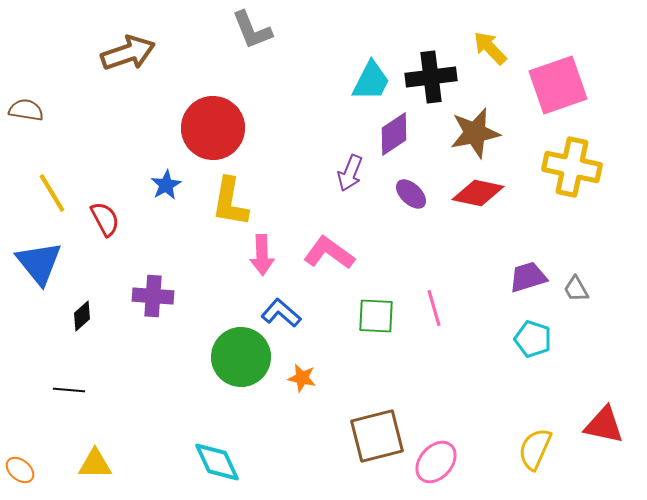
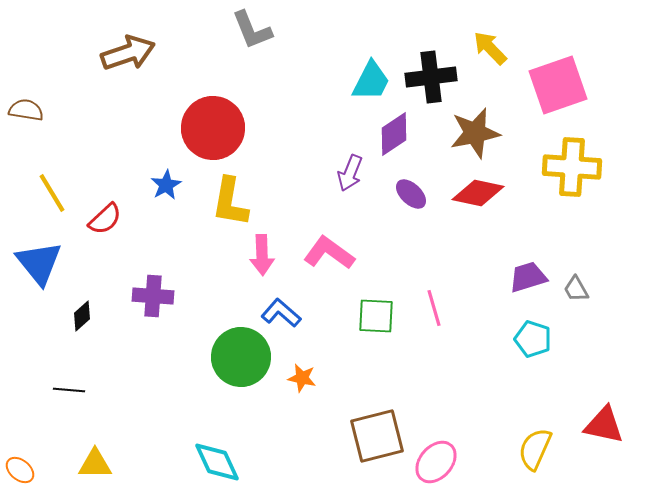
yellow cross: rotated 8 degrees counterclockwise
red semicircle: rotated 75 degrees clockwise
